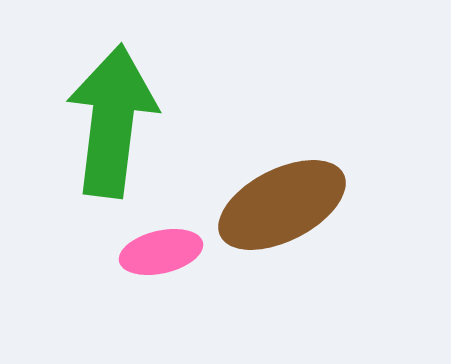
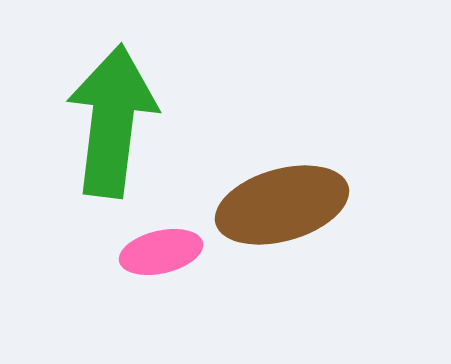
brown ellipse: rotated 11 degrees clockwise
